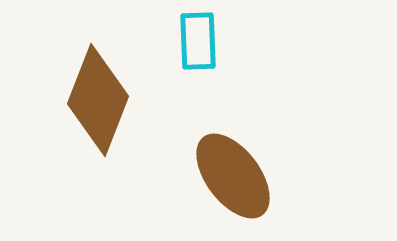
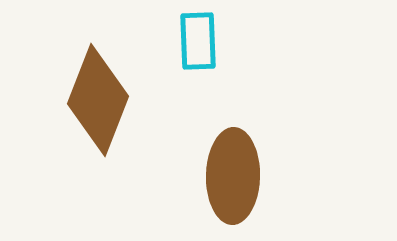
brown ellipse: rotated 38 degrees clockwise
